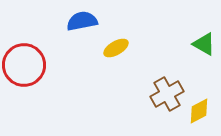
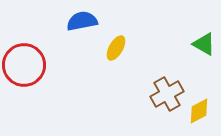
yellow ellipse: rotated 30 degrees counterclockwise
